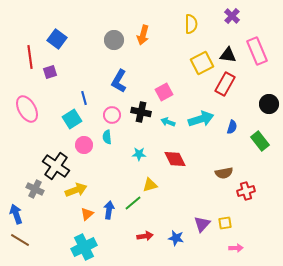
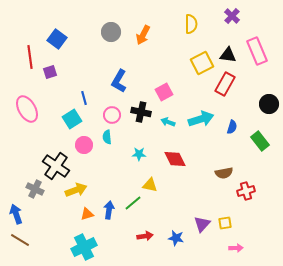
orange arrow at (143, 35): rotated 12 degrees clockwise
gray circle at (114, 40): moved 3 px left, 8 px up
yellow triangle at (150, 185): rotated 28 degrees clockwise
orange triangle at (87, 214): rotated 24 degrees clockwise
